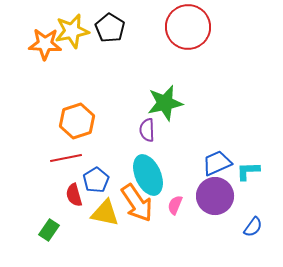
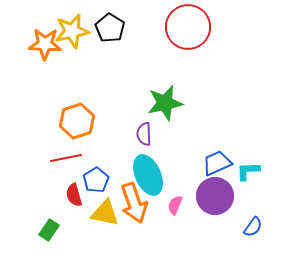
purple semicircle: moved 3 px left, 4 px down
orange arrow: moved 3 px left; rotated 15 degrees clockwise
